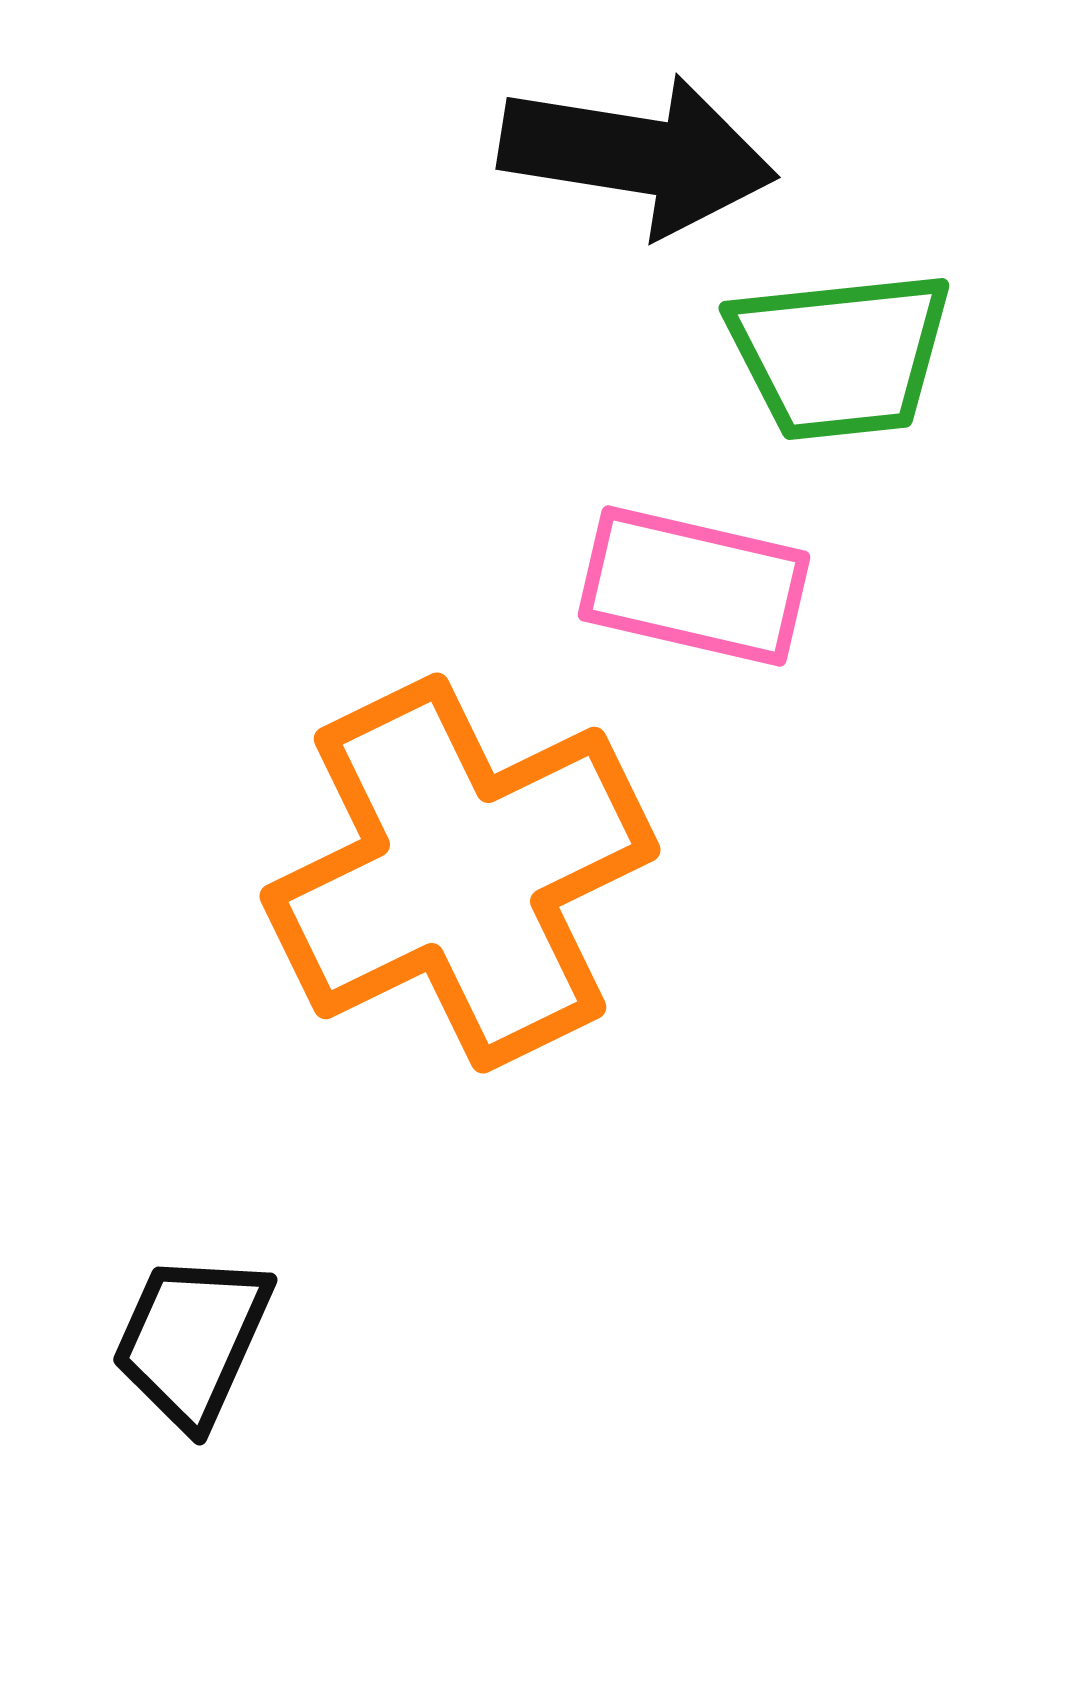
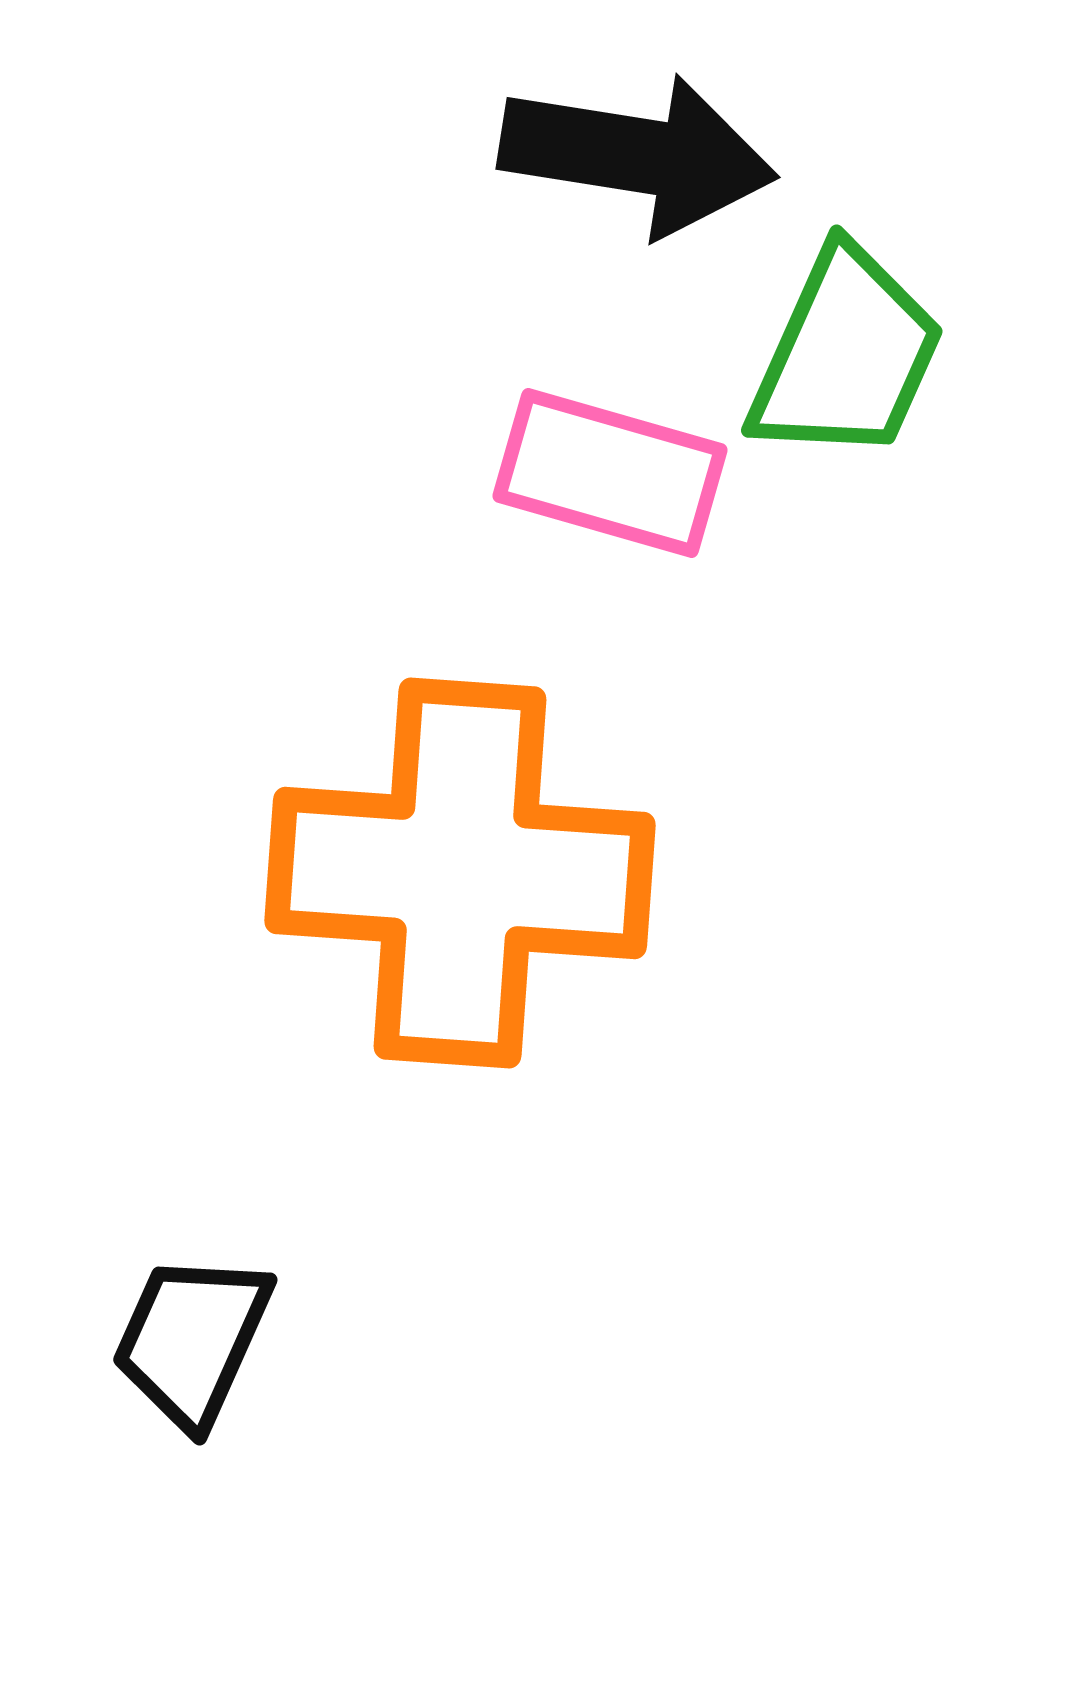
green trapezoid: moved 6 px right; rotated 60 degrees counterclockwise
pink rectangle: moved 84 px left, 113 px up; rotated 3 degrees clockwise
orange cross: rotated 30 degrees clockwise
